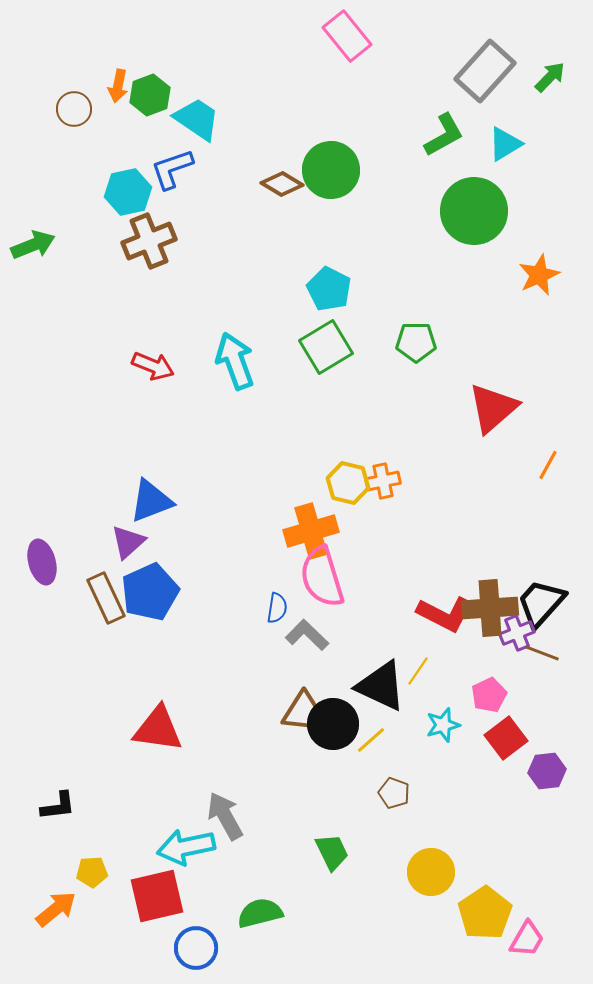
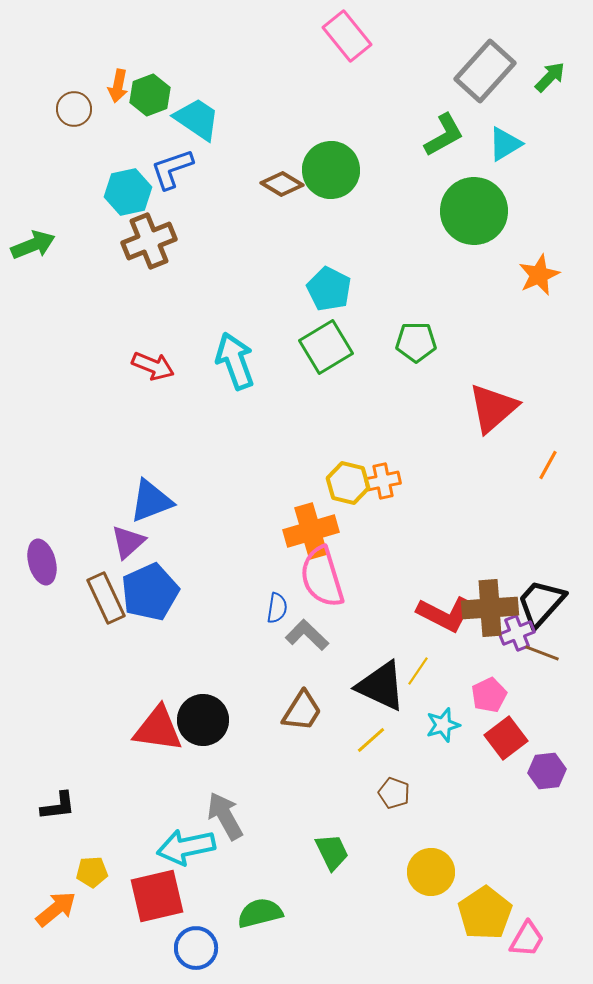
black circle at (333, 724): moved 130 px left, 4 px up
